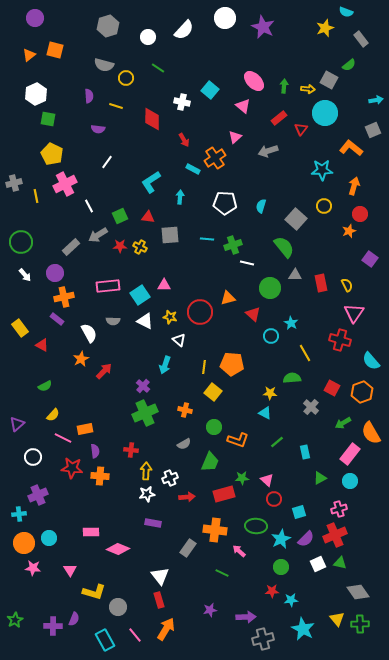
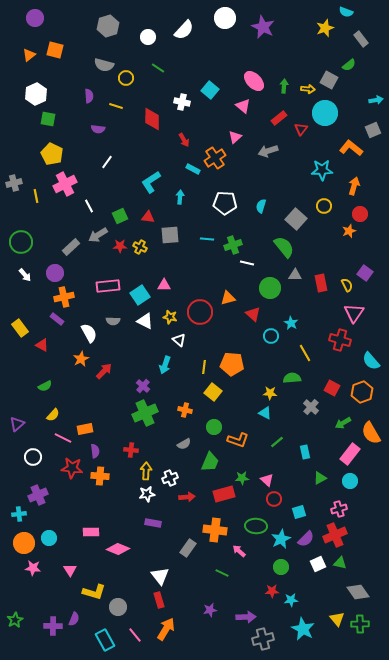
purple square at (370, 259): moved 5 px left, 14 px down
